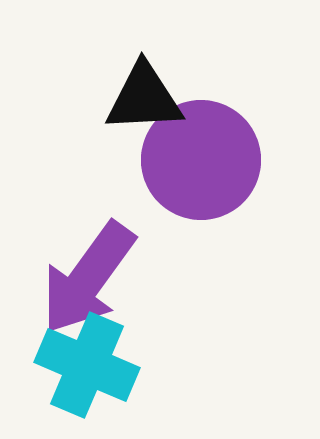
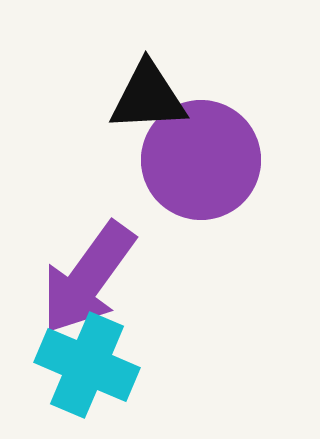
black triangle: moved 4 px right, 1 px up
